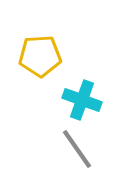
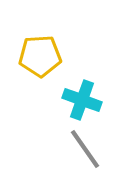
gray line: moved 8 px right
